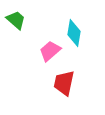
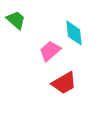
cyan diamond: rotated 16 degrees counterclockwise
red trapezoid: rotated 132 degrees counterclockwise
